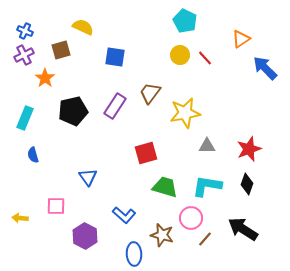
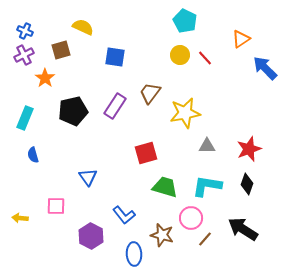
blue L-shape: rotated 10 degrees clockwise
purple hexagon: moved 6 px right
